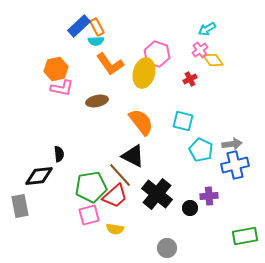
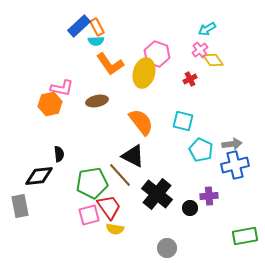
orange hexagon: moved 6 px left, 35 px down
green pentagon: moved 1 px right, 4 px up
red trapezoid: moved 6 px left, 11 px down; rotated 84 degrees counterclockwise
